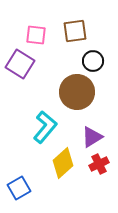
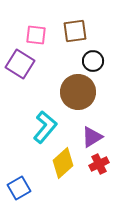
brown circle: moved 1 px right
